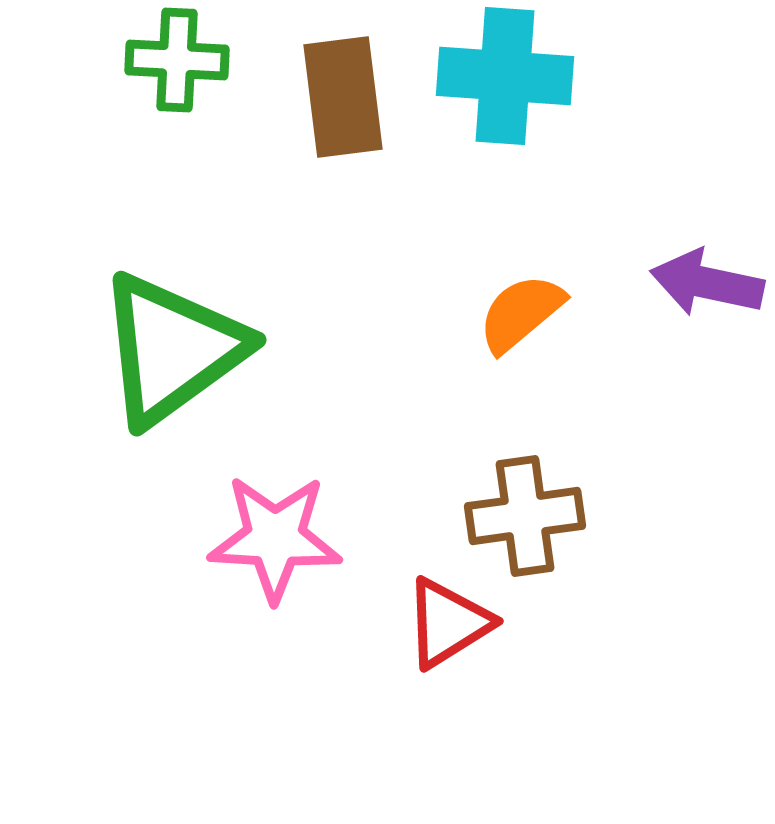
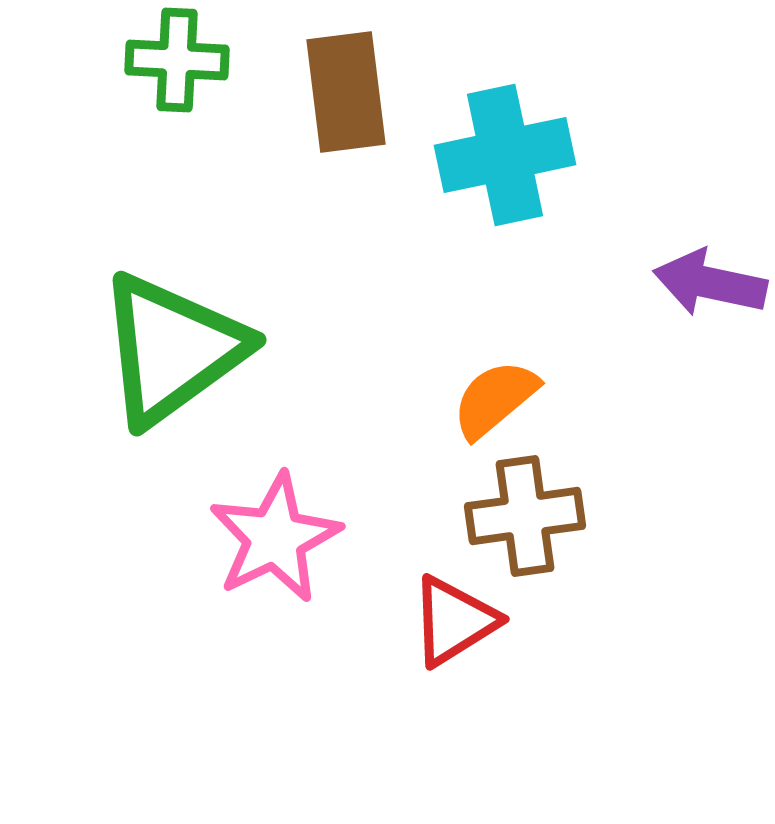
cyan cross: moved 79 px down; rotated 16 degrees counterclockwise
brown rectangle: moved 3 px right, 5 px up
purple arrow: moved 3 px right
orange semicircle: moved 26 px left, 86 px down
pink star: rotated 29 degrees counterclockwise
red triangle: moved 6 px right, 2 px up
